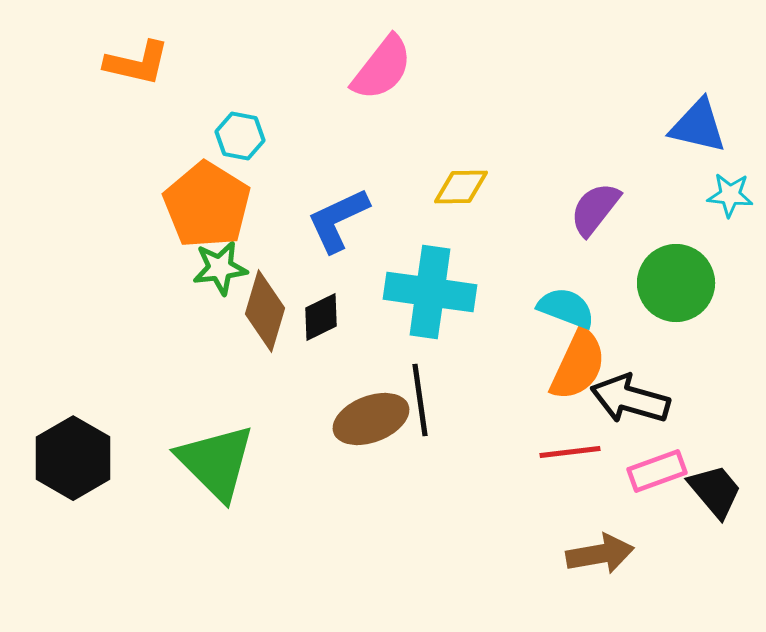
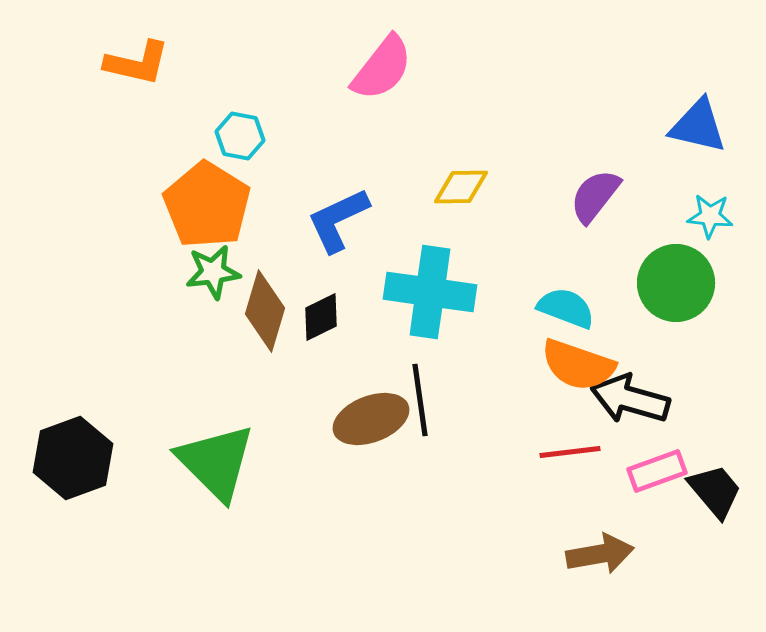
cyan star: moved 20 px left, 21 px down
purple semicircle: moved 13 px up
green star: moved 7 px left, 4 px down
orange semicircle: rotated 84 degrees clockwise
black hexagon: rotated 10 degrees clockwise
